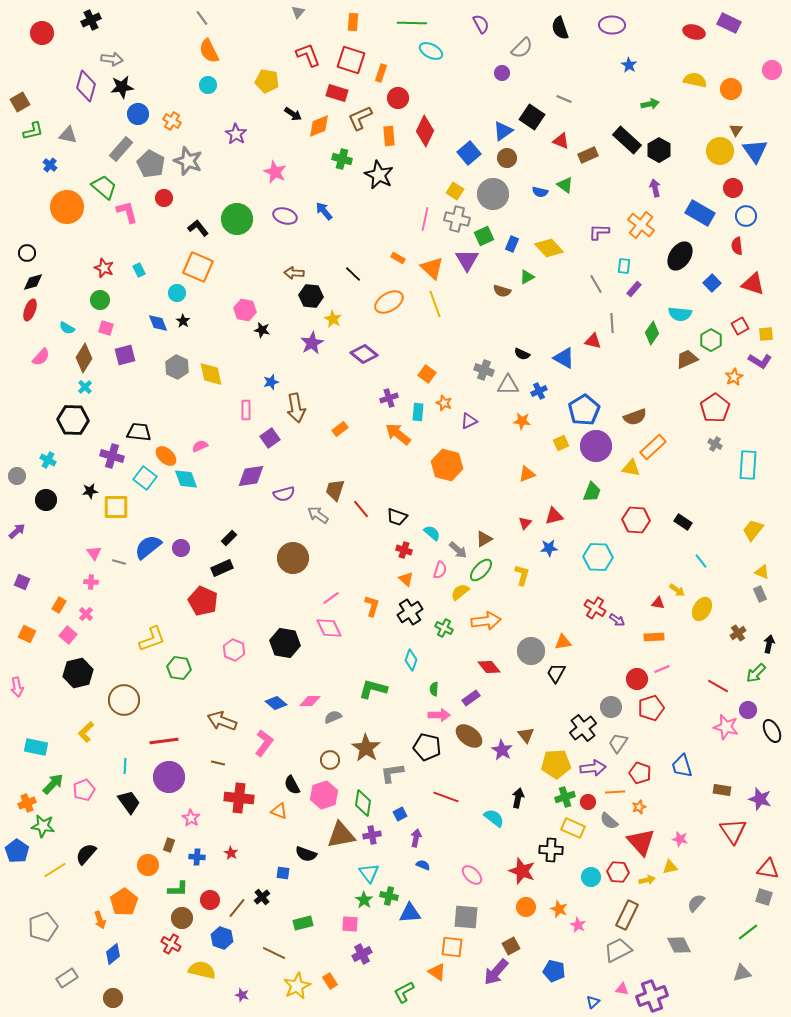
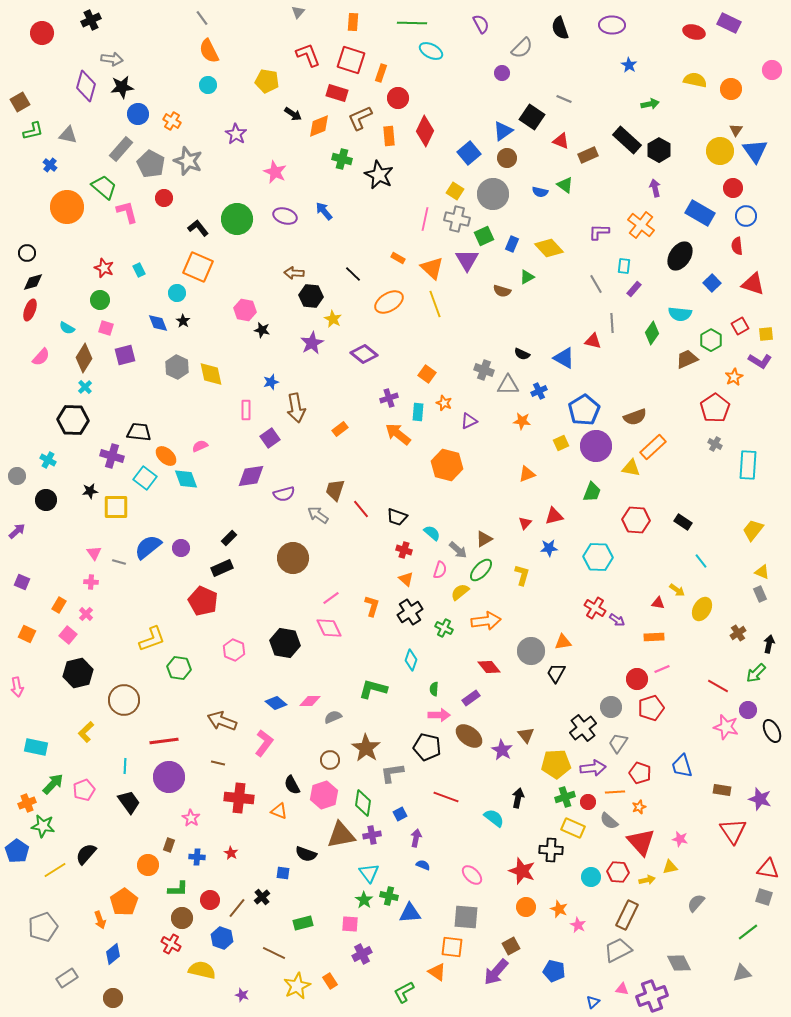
gray diamond at (679, 945): moved 18 px down
